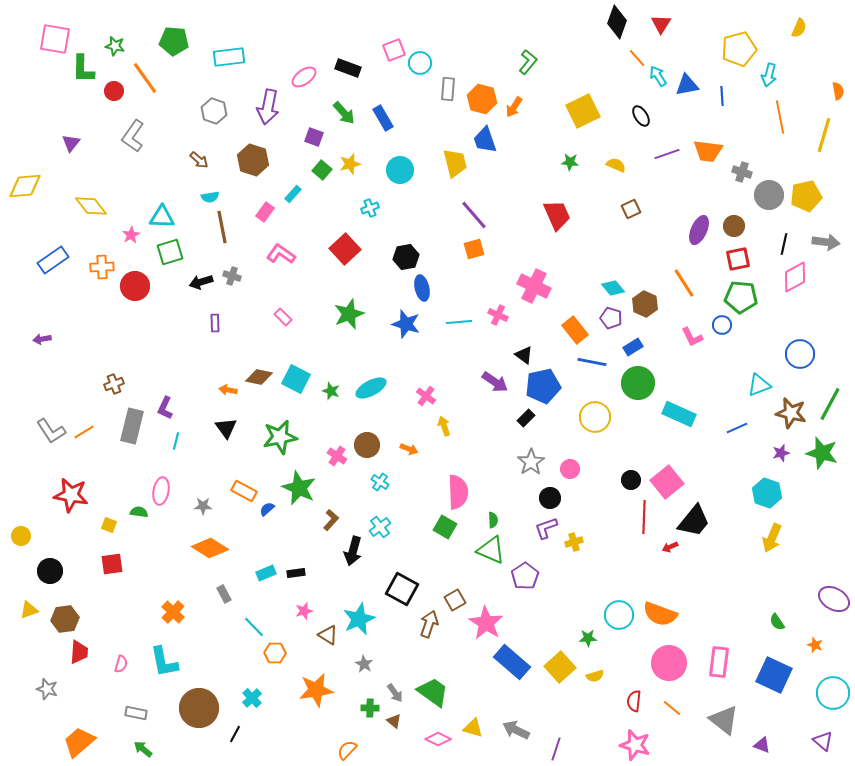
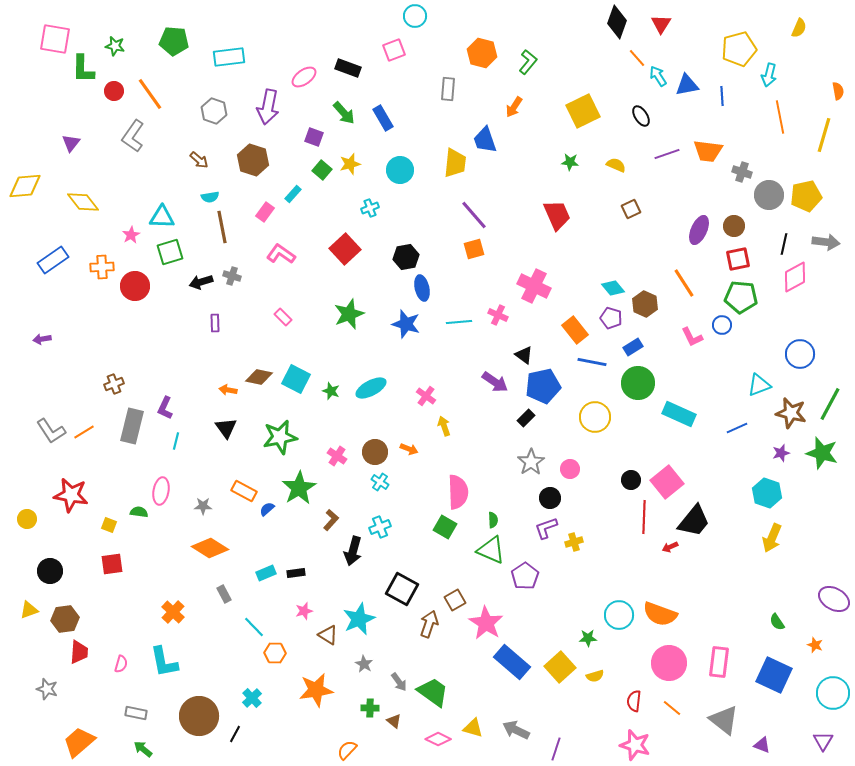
cyan circle at (420, 63): moved 5 px left, 47 px up
orange line at (145, 78): moved 5 px right, 16 px down
orange hexagon at (482, 99): moved 46 px up
yellow trapezoid at (455, 163): rotated 20 degrees clockwise
yellow diamond at (91, 206): moved 8 px left, 4 px up
brown circle at (367, 445): moved 8 px right, 7 px down
green star at (299, 488): rotated 16 degrees clockwise
cyan cross at (380, 527): rotated 15 degrees clockwise
yellow circle at (21, 536): moved 6 px right, 17 px up
gray arrow at (395, 693): moved 4 px right, 11 px up
brown circle at (199, 708): moved 8 px down
purple triangle at (823, 741): rotated 20 degrees clockwise
